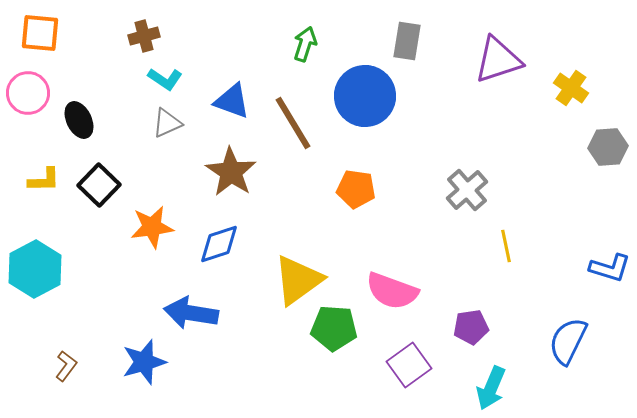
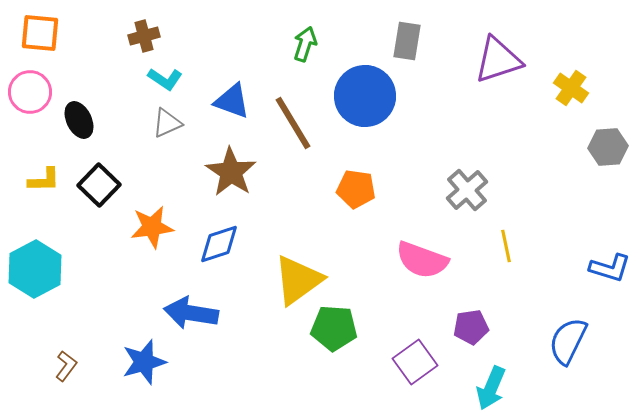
pink circle: moved 2 px right, 1 px up
pink semicircle: moved 30 px right, 31 px up
purple square: moved 6 px right, 3 px up
